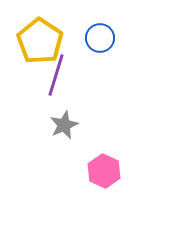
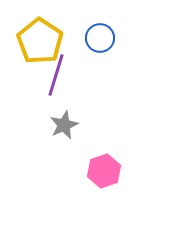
pink hexagon: rotated 16 degrees clockwise
